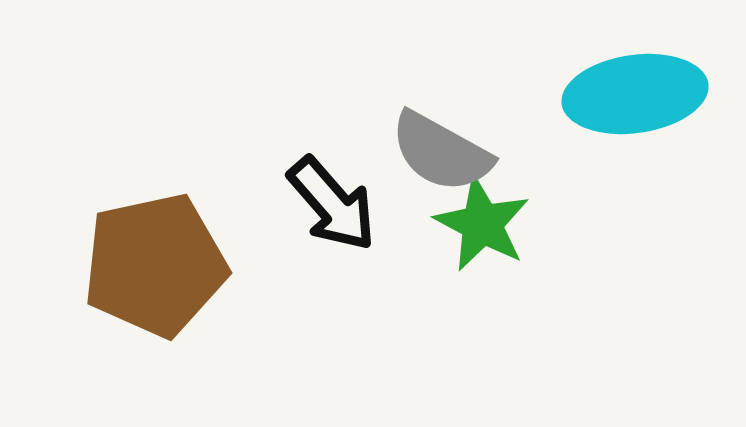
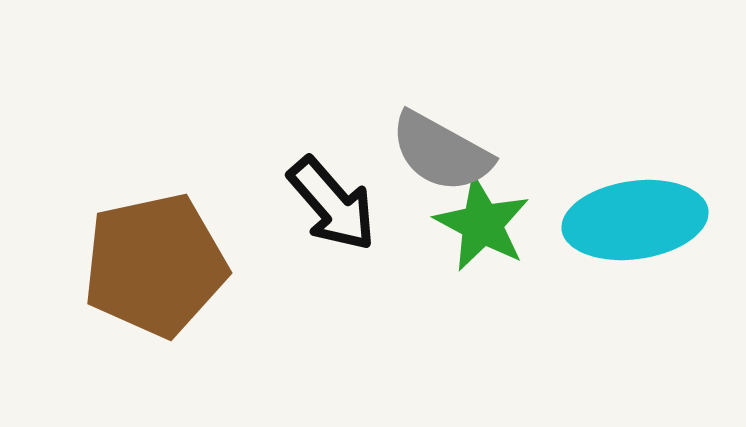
cyan ellipse: moved 126 px down
